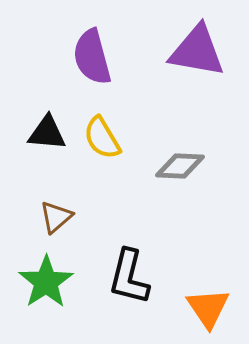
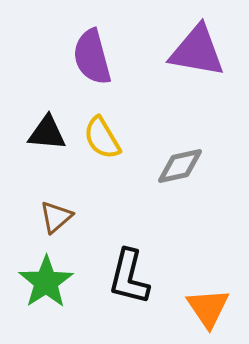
gray diamond: rotated 15 degrees counterclockwise
